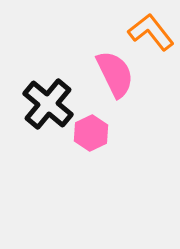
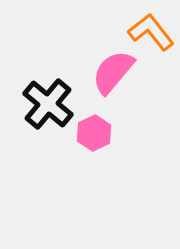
pink semicircle: moved 2 px left, 2 px up; rotated 114 degrees counterclockwise
pink hexagon: moved 3 px right
